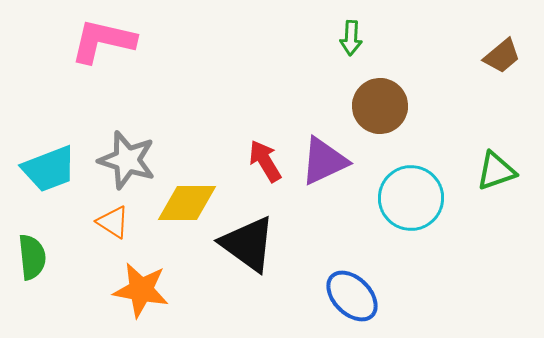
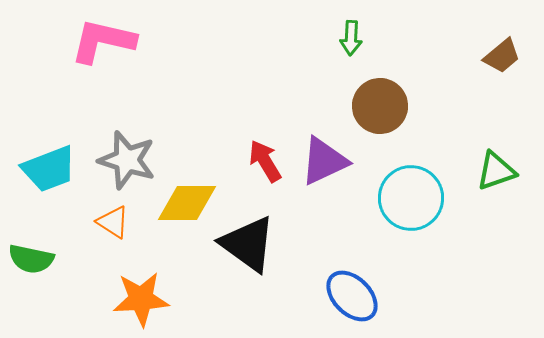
green semicircle: moved 1 px left, 2 px down; rotated 108 degrees clockwise
orange star: moved 9 px down; rotated 14 degrees counterclockwise
